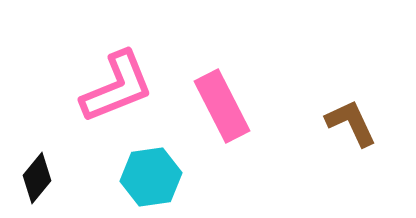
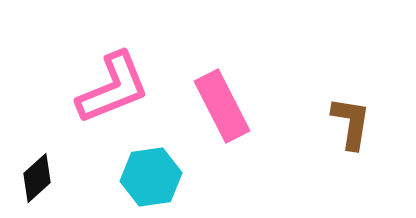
pink L-shape: moved 4 px left, 1 px down
brown L-shape: rotated 34 degrees clockwise
black diamond: rotated 9 degrees clockwise
